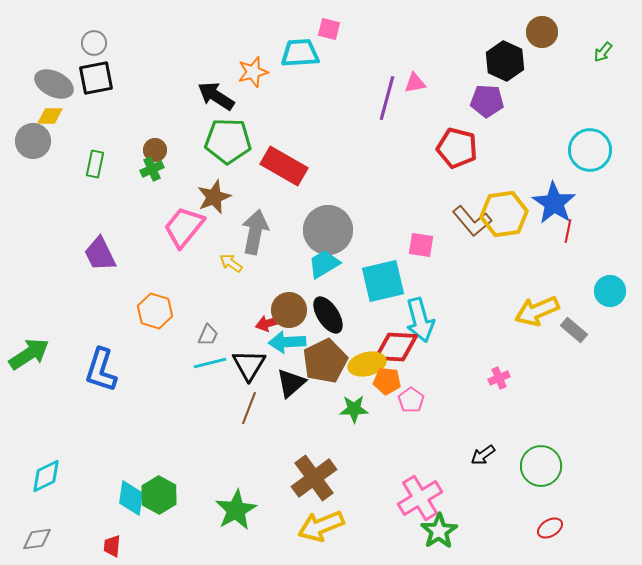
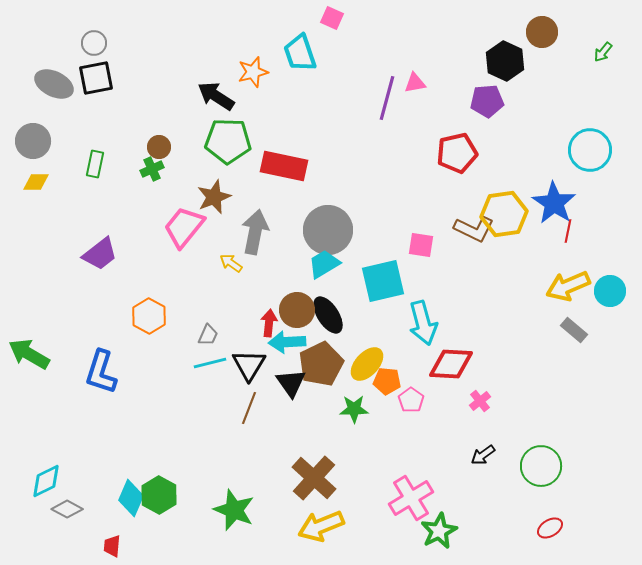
pink square at (329, 29): moved 3 px right, 11 px up; rotated 10 degrees clockwise
cyan trapezoid at (300, 53): rotated 105 degrees counterclockwise
purple pentagon at (487, 101): rotated 8 degrees counterclockwise
yellow diamond at (50, 116): moved 14 px left, 66 px down
red pentagon at (457, 148): moved 5 px down; rotated 27 degrees counterclockwise
brown circle at (155, 150): moved 4 px right, 3 px up
red rectangle at (284, 166): rotated 18 degrees counterclockwise
brown L-shape at (472, 221): moved 2 px right, 8 px down; rotated 24 degrees counterclockwise
purple trapezoid at (100, 254): rotated 102 degrees counterclockwise
brown circle at (289, 310): moved 8 px right
orange hexagon at (155, 311): moved 6 px left, 5 px down; rotated 12 degrees clockwise
yellow arrow at (537, 311): moved 31 px right, 25 px up
cyan arrow at (420, 320): moved 3 px right, 3 px down
red arrow at (269, 323): rotated 112 degrees clockwise
red diamond at (396, 347): moved 55 px right, 17 px down
green arrow at (29, 354): rotated 117 degrees counterclockwise
brown pentagon at (325, 361): moved 4 px left, 3 px down
yellow ellipse at (367, 364): rotated 33 degrees counterclockwise
blue L-shape at (101, 370): moved 2 px down
pink cross at (499, 378): moved 19 px left, 23 px down; rotated 15 degrees counterclockwise
black triangle at (291, 383): rotated 24 degrees counterclockwise
cyan diamond at (46, 476): moved 5 px down
brown cross at (314, 478): rotated 12 degrees counterclockwise
cyan diamond at (131, 498): rotated 15 degrees clockwise
pink cross at (420, 498): moved 9 px left
green star at (236, 510): moved 2 px left; rotated 21 degrees counterclockwise
green star at (439, 531): rotated 6 degrees clockwise
gray diamond at (37, 539): moved 30 px right, 30 px up; rotated 36 degrees clockwise
